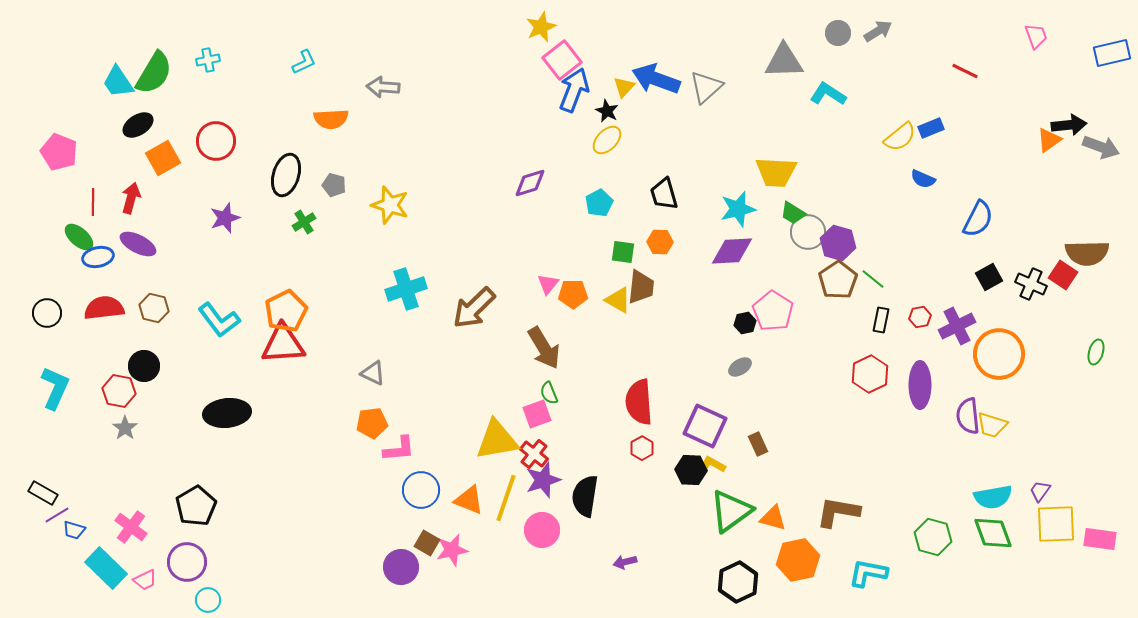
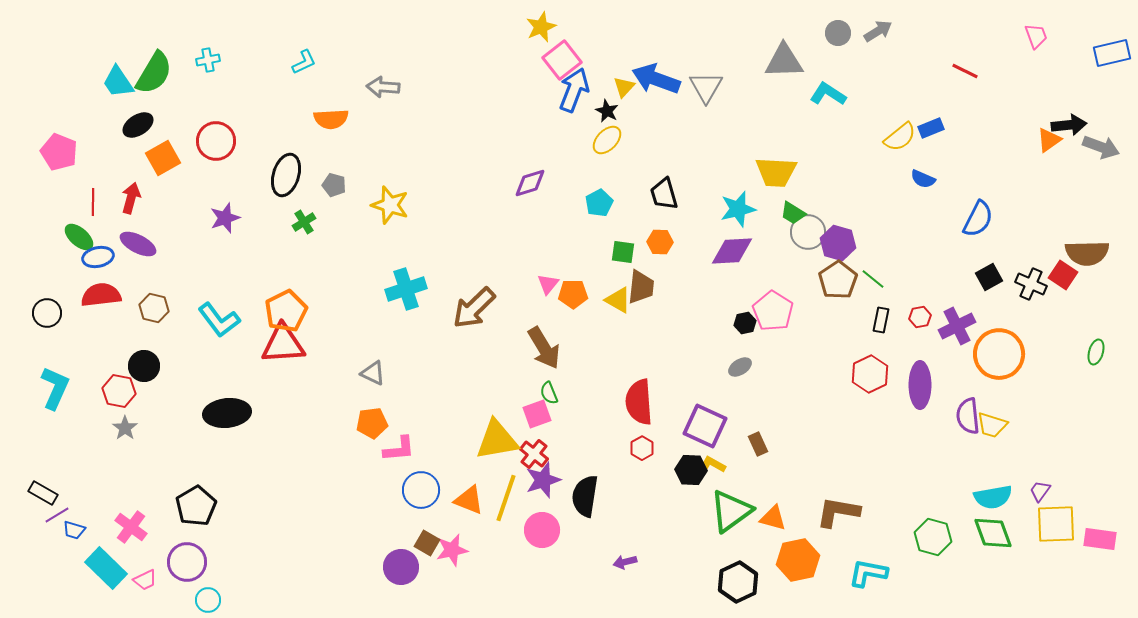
gray triangle at (706, 87): rotated 18 degrees counterclockwise
red semicircle at (104, 308): moved 3 px left, 13 px up
